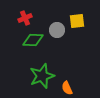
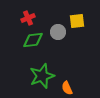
red cross: moved 3 px right
gray circle: moved 1 px right, 2 px down
green diamond: rotated 10 degrees counterclockwise
